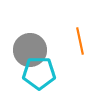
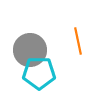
orange line: moved 2 px left
